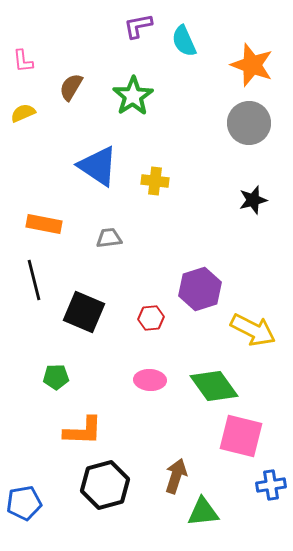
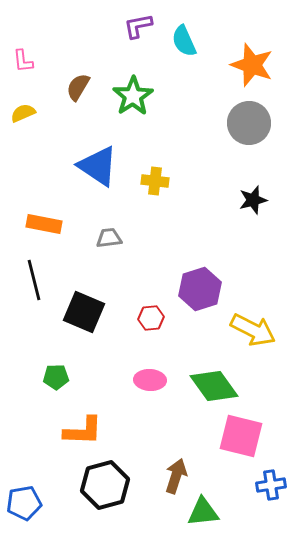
brown semicircle: moved 7 px right
